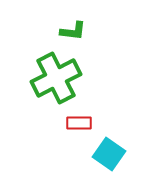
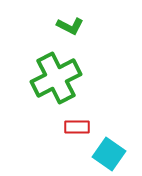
green L-shape: moved 3 px left, 5 px up; rotated 20 degrees clockwise
red rectangle: moved 2 px left, 4 px down
